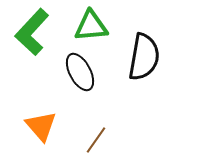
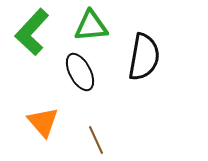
orange triangle: moved 2 px right, 4 px up
brown line: rotated 60 degrees counterclockwise
